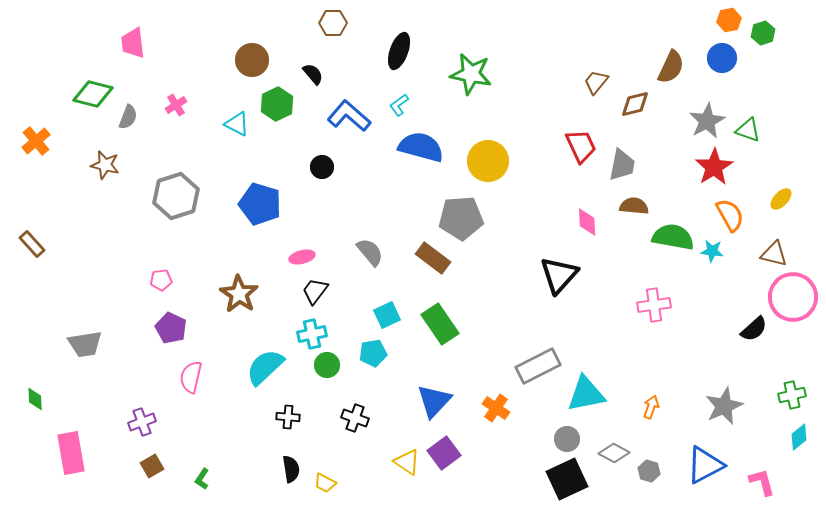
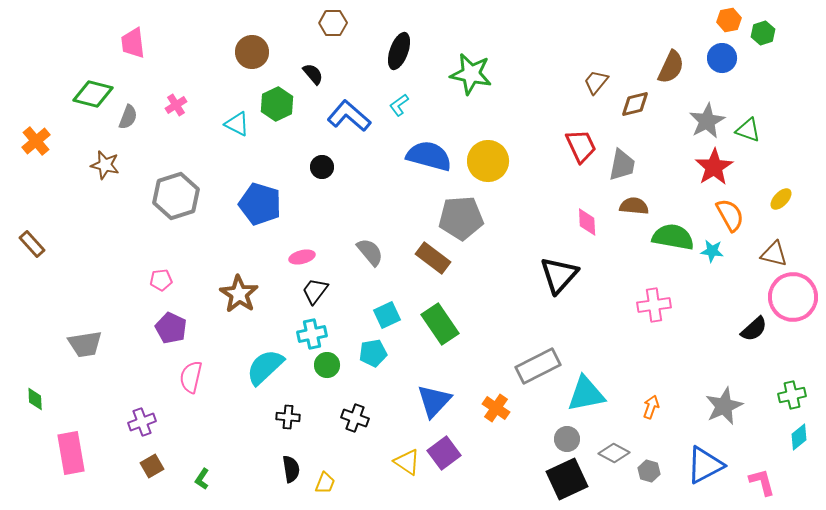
brown circle at (252, 60): moved 8 px up
blue semicircle at (421, 147): moved 8 px right, 9 px down
yellow trapezoid at (325, 483): rotated 95 degrees counterclockwise
